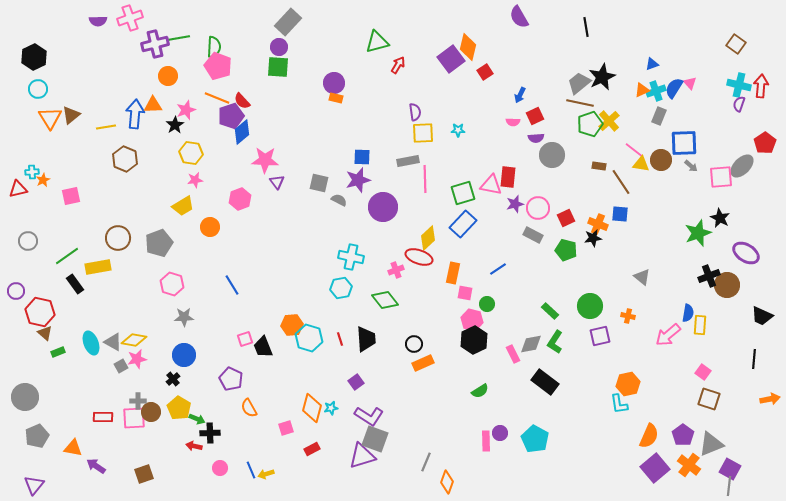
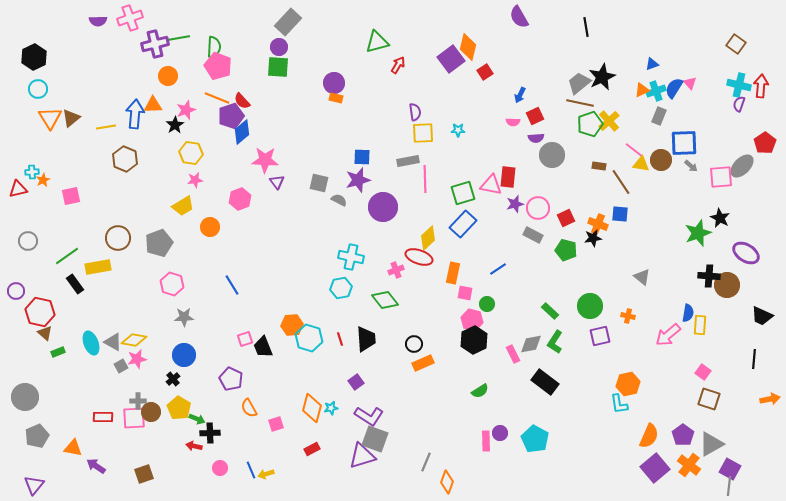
brown triangle at (71, 115): moved 3 px down
black cross at (709, 276): rotated 25 degrees clockwise
pink square at (286, 428): moved 10 px left, 4 px up
gray triangle at (711, 444): rotated 8 degrees counterclockwise
